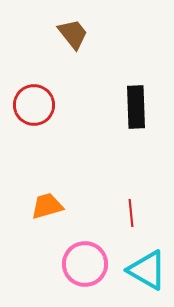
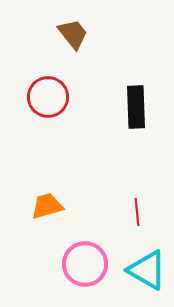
red circle: moved 14 px right, 8 px up
red line: moved 6 px right, 1 px up
